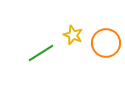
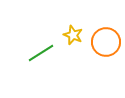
orange circle: moved 1 px up
